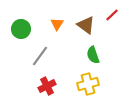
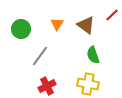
yellow cross: rotated 25 degrees clockwise
